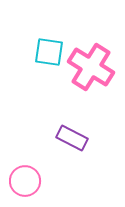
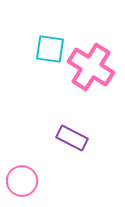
cyan square: moved 1 px right, 3 px up
pink circle: moved 3 px left
